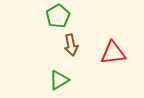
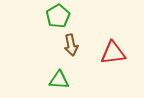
green triangle: rotated 35 degrees clockwise
